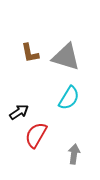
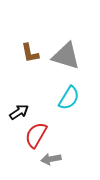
gray triangle: moved 1 px up
gray arrow: moved 23 px left, 5 px down; rotated 108 degrees counterclockwise
